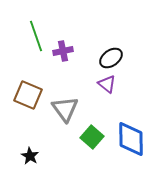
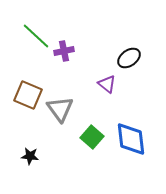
green line: rotated 28 degrees counterclockwise
purple cross: moved 1 px right
black ellipse: moved 18 px right
gray triangle: moved 5 px left
blue diamond: rotated 6 degrees counterclockwise
black star: rotated 24 degrees counterclockwise
